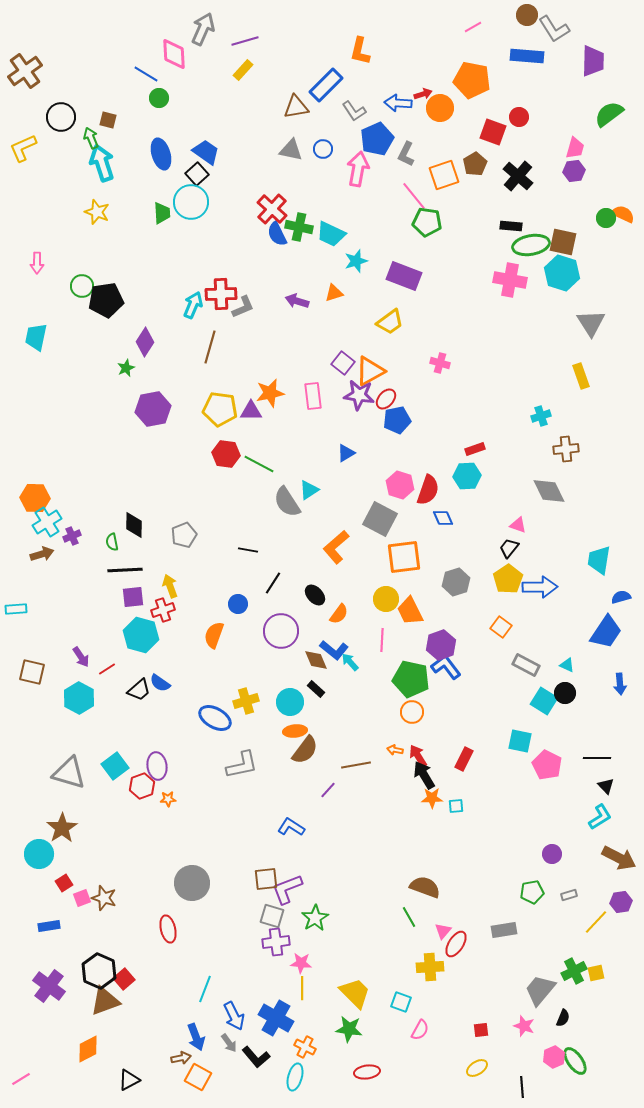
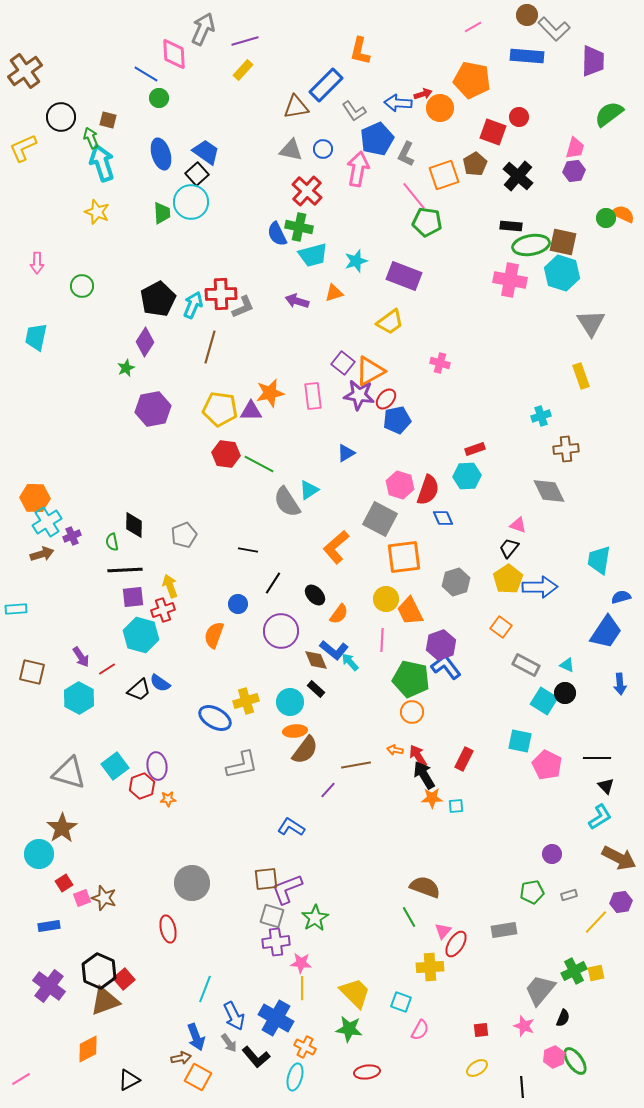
gray L-shape at (554, 29): rotated 12 degrees counterclockwise
red cross at (272, 209): moved 35 px right, 18 px up
cyan trapezoid at (331, 234): moved 18 px left, 21 px down; rotated 40 degrees counterclockwise
black pentagon at (106, 300): moved 52 px right, 1 px up; rotated 20 degrees counterclockwise
